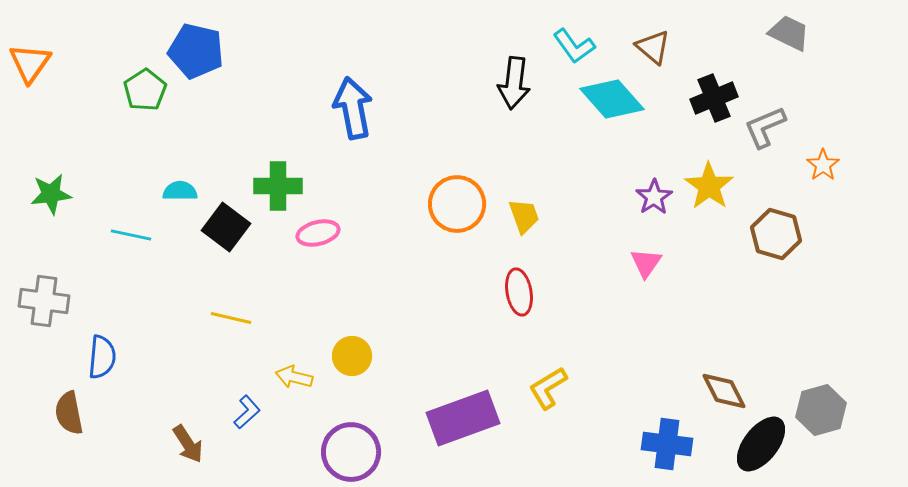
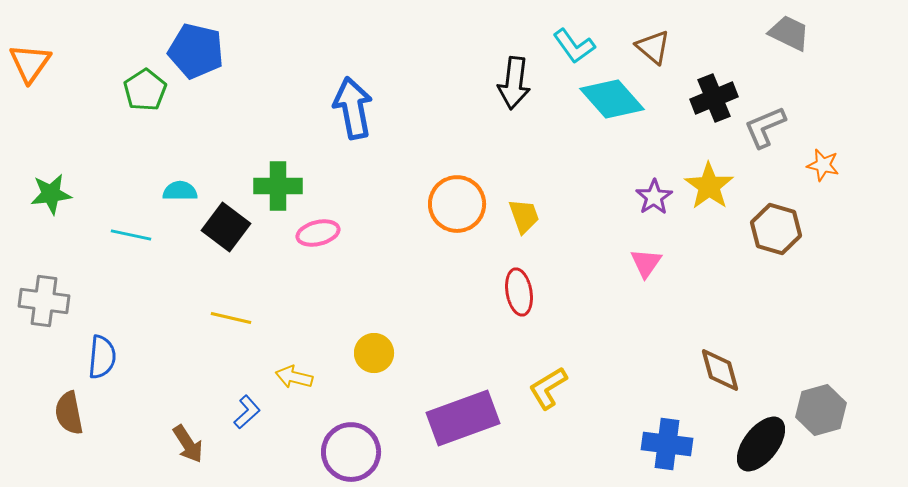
orange star: rotated 24 degrees counterclockwise
brown hexagon: moved 5 px up
yellow circle: moved 22 px right, 3 px up
brown diamond: moved 4 px left, 21 px up; rotated 12 degrees clockwise
